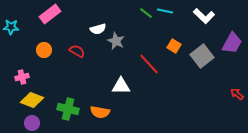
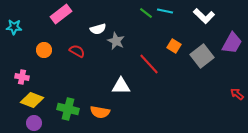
pink rectangle: moved 11 px right
cyan star: moved 3 px right
pink cross: rotated 24 degrees clockwise
purple circle: moved 2 px right
